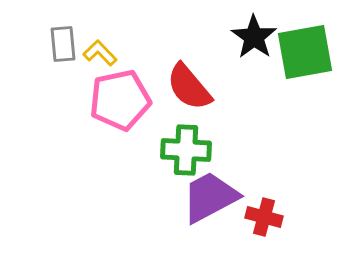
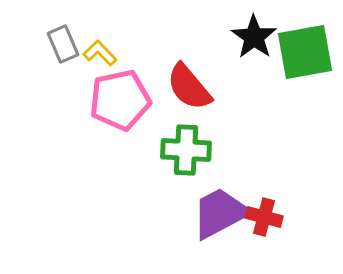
gray rectangle: rotated 18 degrees counterclockwise
purple trapezoid: moved 10 px right, 16 px down
